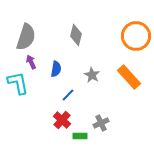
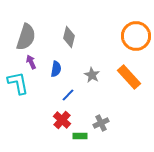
gray diamond: moved 7 px left, 2 px down
